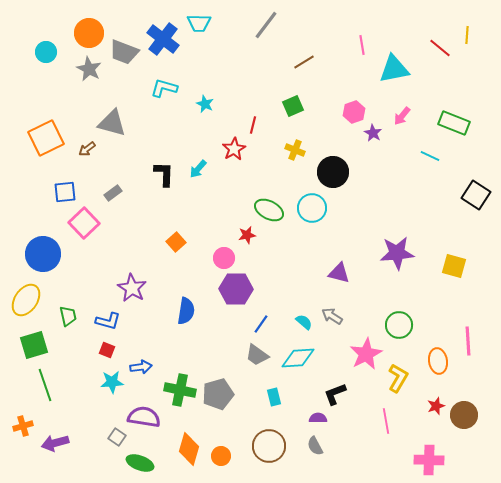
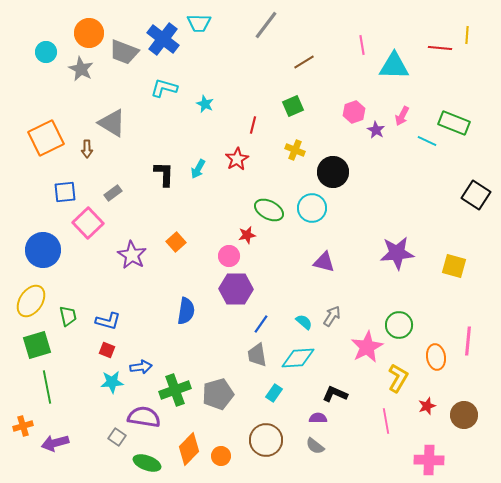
red line at (440, 48): rotated 35 degrees counterclockwise
gray star at (89, 69): moved 8 px left
cyan triangle at (394, 69): moved 3 px up; rotated 12 degrees clockwise
pink arrow at (402, 116): rotated 12 degrees counterclockwise
gray triangle at (112, 123): rotated 16 degrees clockwise
purple star at (373, 133): moved 3 px right, 3 px up
brown arrow at (87, 149): rotated 54 degrees counterclockwise
red star at (234, 149): moved 3 px right, 10 px down
cyan line at (430, 156): moved 3 px left, 15 px up
cyan arrow at (198, 169): rotated 12 degrees counterclockwise
pink square at (84, 223): moved 4 px right
blue circle at (43, 254): moved 4 px up
pink circle at (224, 258): moved 5 px right, 2 px up
purple triangle at (339, 273): moved 15 px left, 11 px up
purple star at (132, 288): moved 33 px up
yellow ellipse at (26, 300): moved 5 px right, 1 px down
gray arrow at (332, 316): rotated 90 degrees clockwise
pink line at (468, 341): rotated 8 degrees clockwise
green square at (34, 345): moved 3 px right
pink star at (366, 354): moved 1 px right, 7 px up
gray trapezoid at (257, 355): rotated 45 degrees clockwise
orange ellipse at (438, 361): moved 2 px left, 4 px up
green line at (45, 385): moved 2 px right, 2 px down; rotated 8 degrees clockwise
green cross at (180, 390): moved 5 px left; rotated 32 degrees counterclockwise
black L-shape at (335, 394): rotated 45 degrees clockwise
cyan rectangle at (274, 397): moved 4 px up; rotated 48 degrees clockwise
red star at (436, 406): moved 9 px left
brown circle at (269, 446): moved 3 px left, 6 px up
gray semicircle at (315, 446): rotated 24 degrees counterclockwise
orange diamond at (189, 449): rotated 28 degrees clockwise
green ellipse at (140, 463): moved 7 px right
